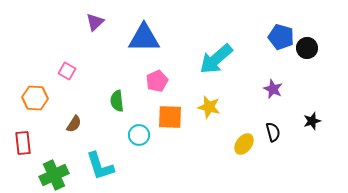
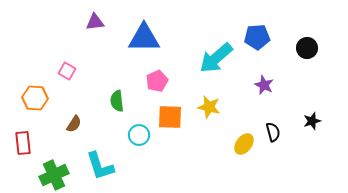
purple triangle: rotated 36 degrees clockwise
blue pentagon: moved 24 px left; rotated 20 degrees counterclockwise
cyan arrow: moved 1 px up
purple star: moved 9 px left, 4 px up
